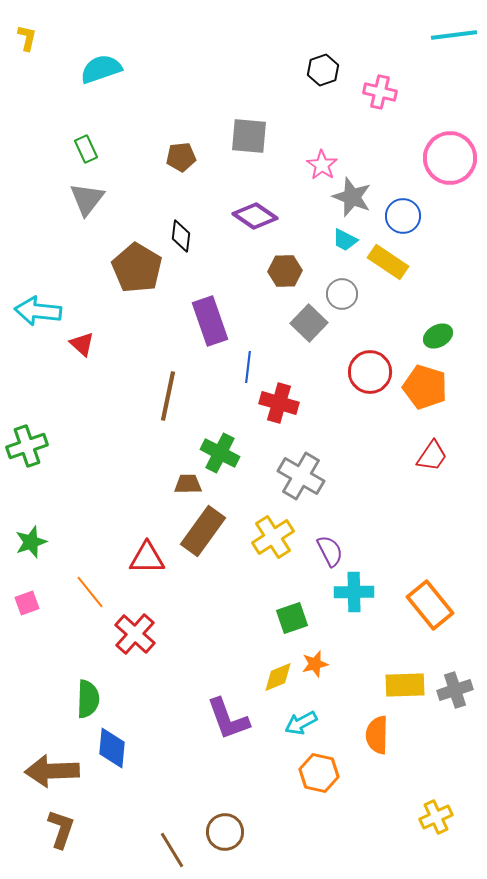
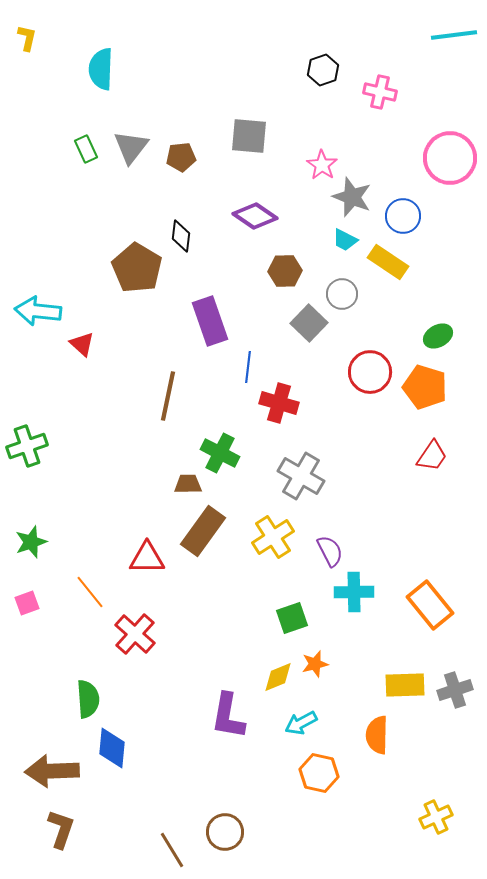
cyan semicircle at (101, 69): rotated 69 degrees counterclockwise
gray triangle at (87, 199): moved 44 px right, 52 px up
green semicircle at (88, 699): rotated 6 degrees counterclockwise
purple L-shape at (228, 719): moved 3 px up; rotated 30 degrees clockwise
